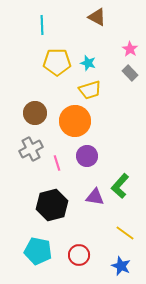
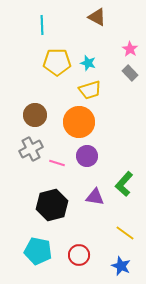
brown circle: moved 2 px down
orange circle: moved 4 px right, 1 px down
pink line: rotated 56 degrees counterclockwise
green L-shape: moved 4 px right, 2 px up
